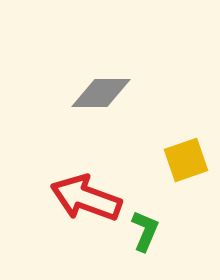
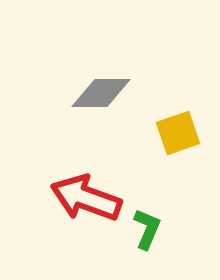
yellow square: moved 8 px left, 27 px up
green L-shape: moved 2 px right, 2 px up
